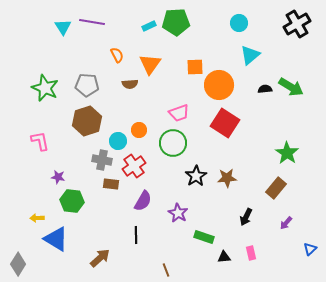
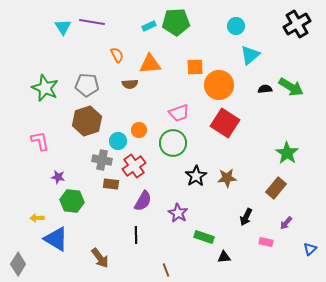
cyan circle at (239, 23): moved 3 px left, 3 px down
orange triangle at (150, 64): rotated 50 degrees clockwise
pink rectangle at (251, 253): moved 15 px right, 11 px up; rotated 64 degrees counterclockwise
brown arrow at (100, 258): rotated 95 degrees clockwise
